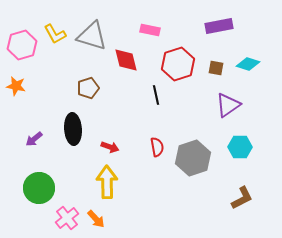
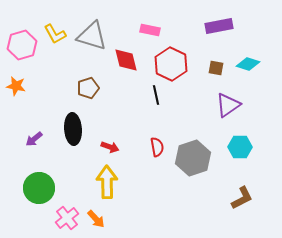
red hexagon: moved 7 px left; rotated 16 degrees counterclockwise
